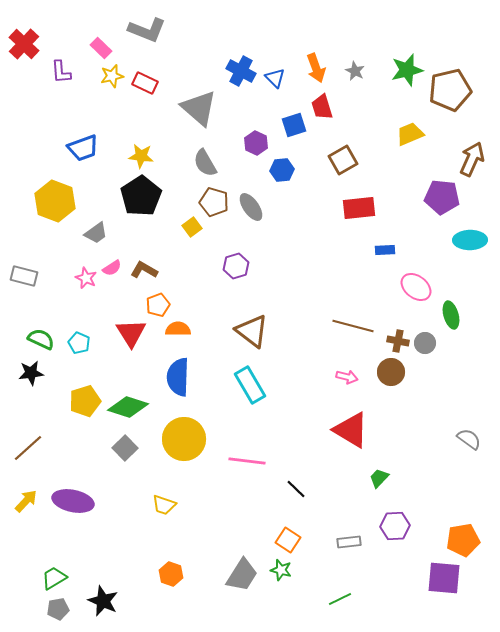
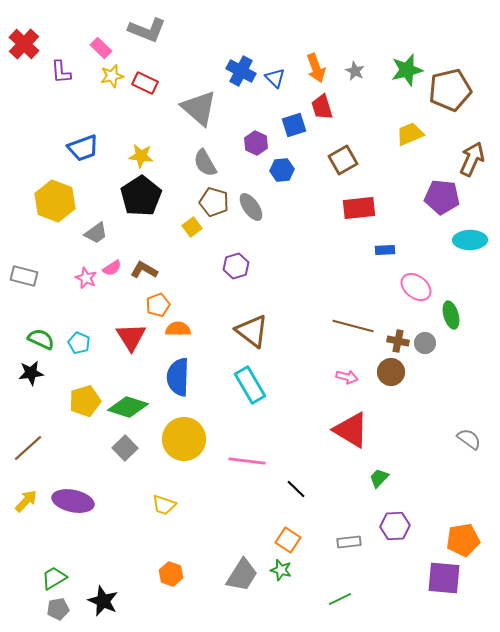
red triangle at (131, 333): moved 4 px down
